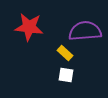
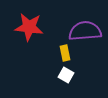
yellow rectangle: rotated 35 degrees clockwise
white square: rotated 21 degrees clockwise
